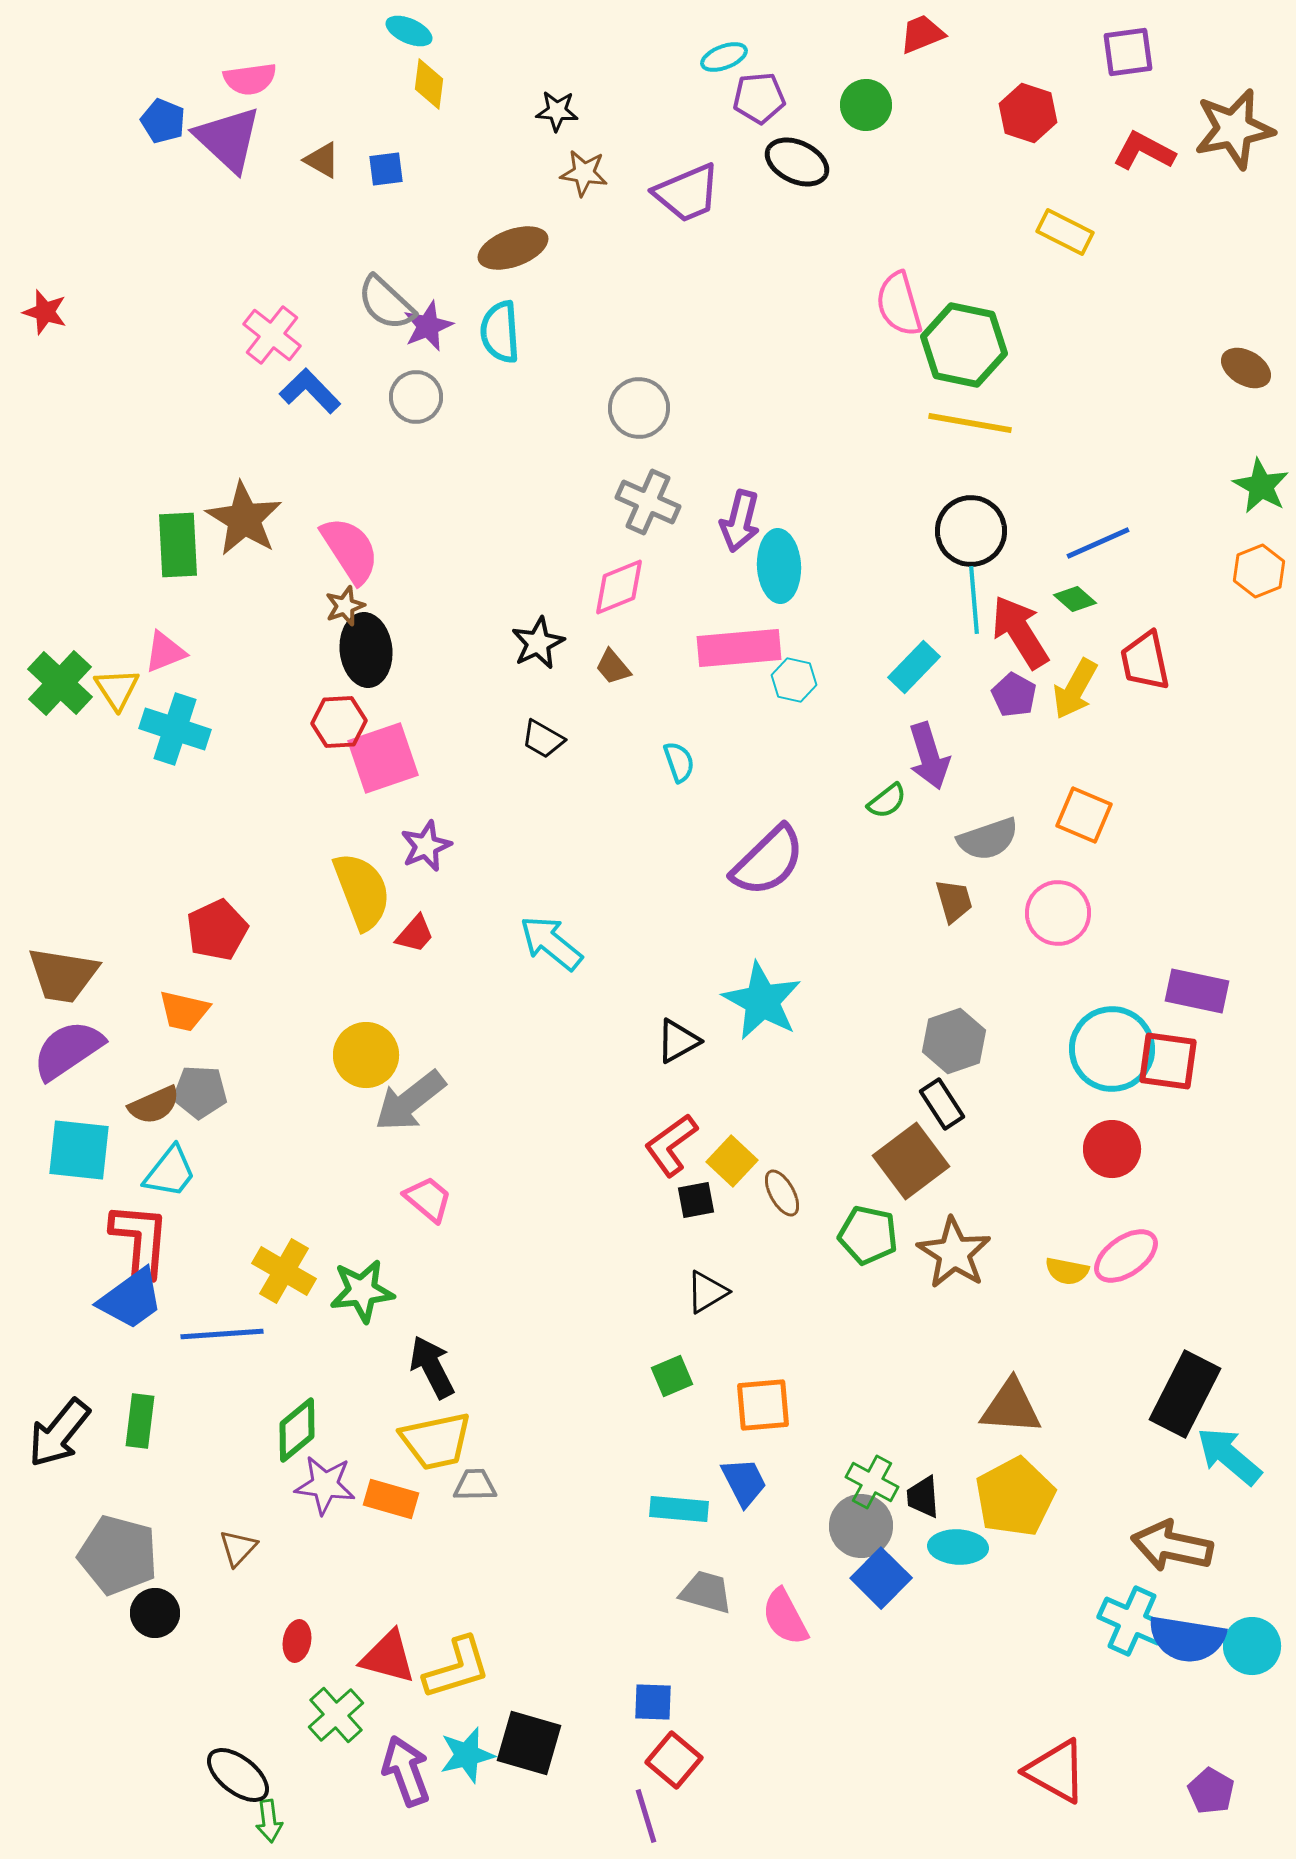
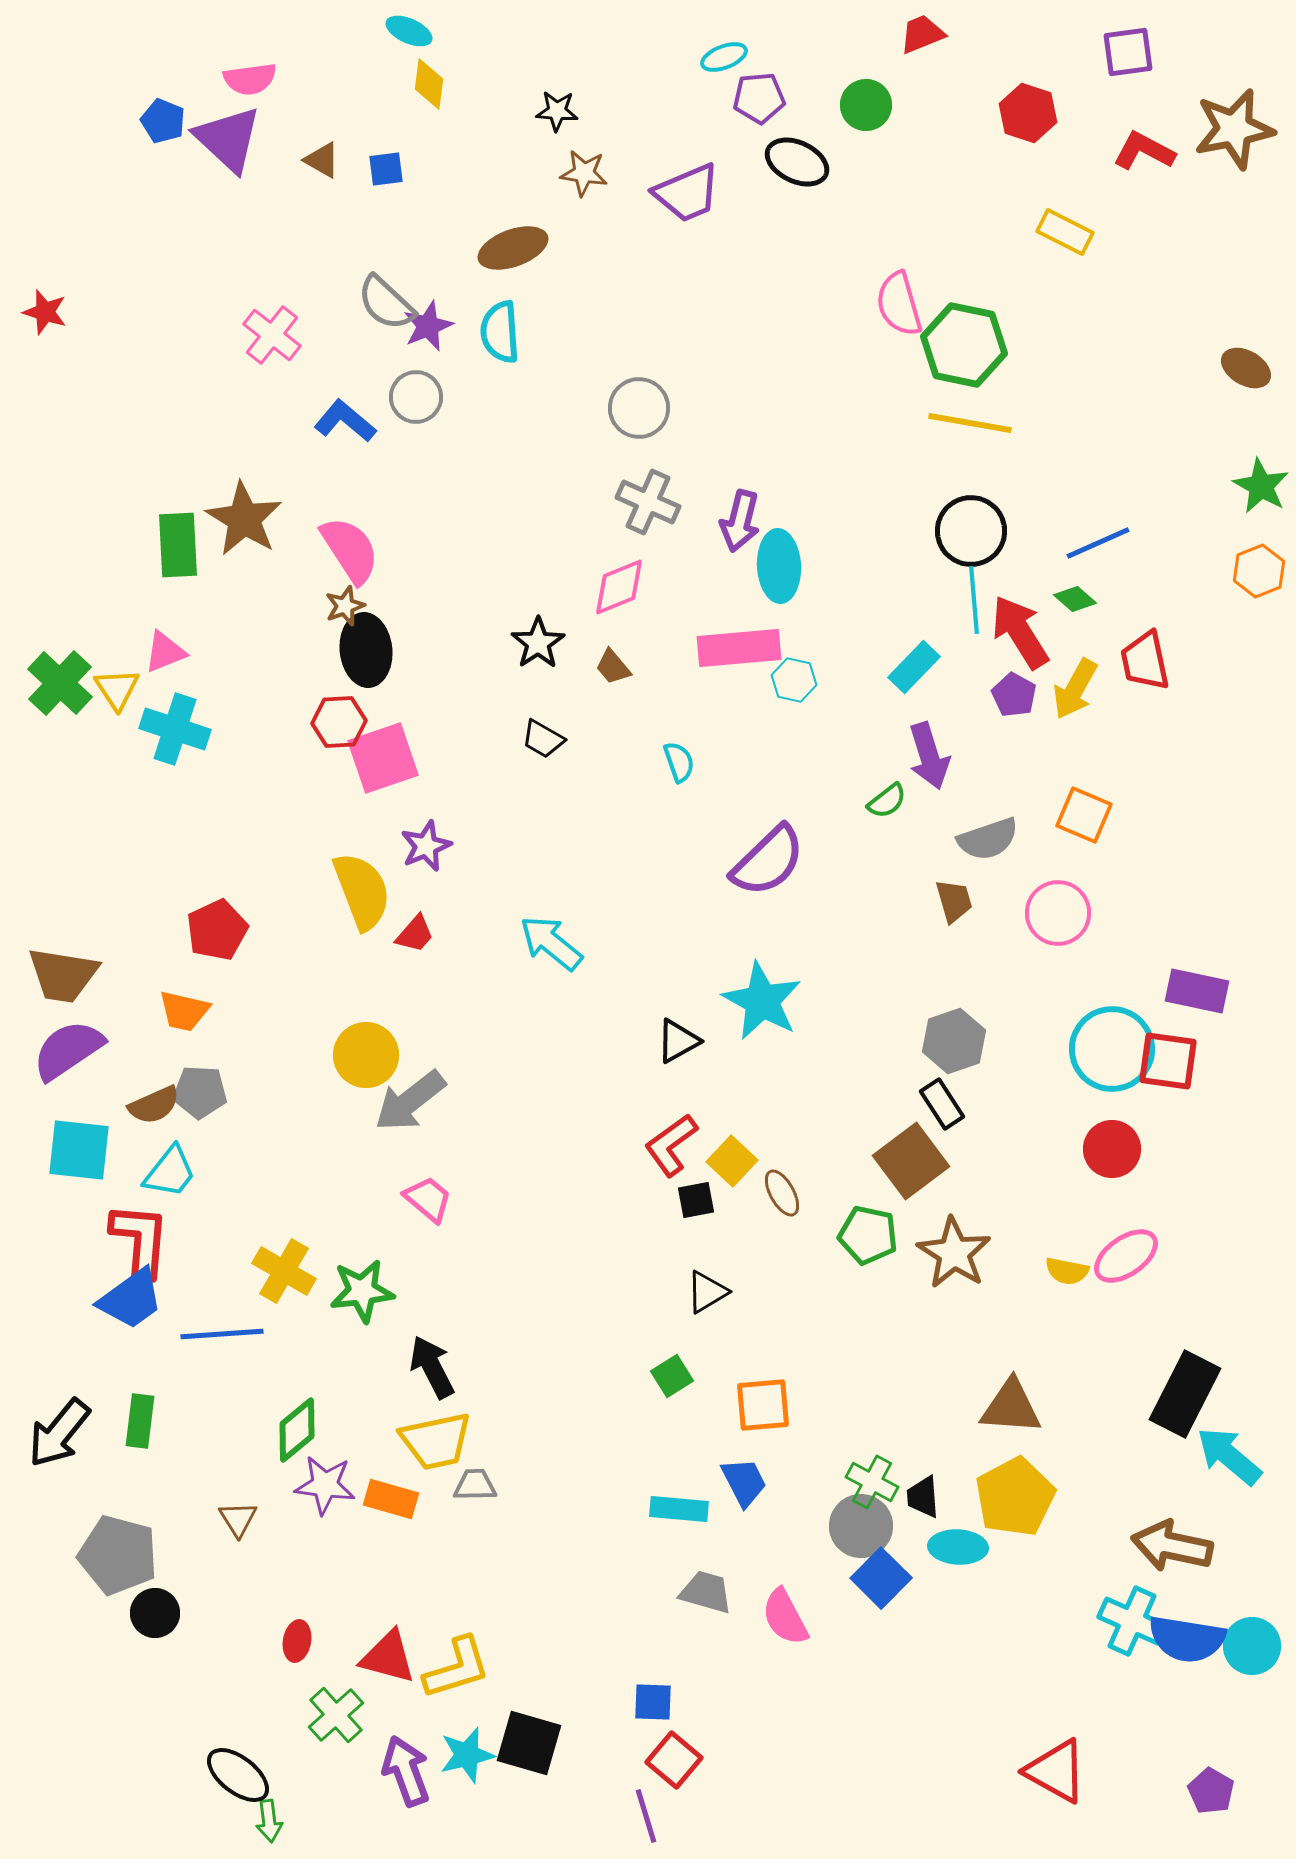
blue L-shape at (310, 391): moved 35 px right, 30 px down; rotated 6 degrees counterclockwise
black star at (538, 643): rotated 8 degrees counterclockwise
green square at (672, 1376): rotated 9 degrees counterclockwise
brown triangle at (238, 1548): moved 29 px up; rotated 15 degrees counterclockwise
